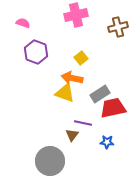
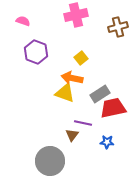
pink semicircle: moved 2 px up
